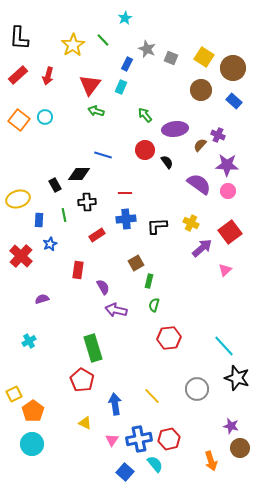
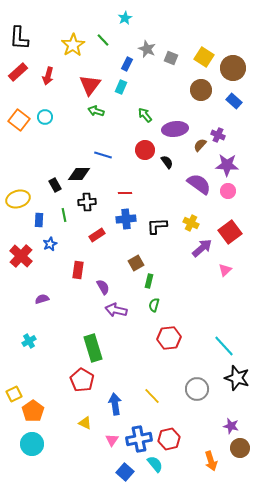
red rectangle at (18, 75): moved 3 px up
